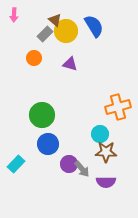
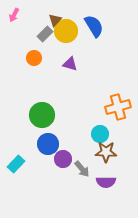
pink arrow: rotated 24 degrees clockwise
brown triangle: rotated 32 degrees clockwise
purple circle: moved 6 px left, 5 px up
